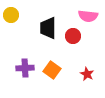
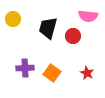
yellow circle: moved 2 px right, 4 px down
black trapezoid: rotated 15 degrees clockwise
orange square: moved 3 px down
red star: moved 1 px up
